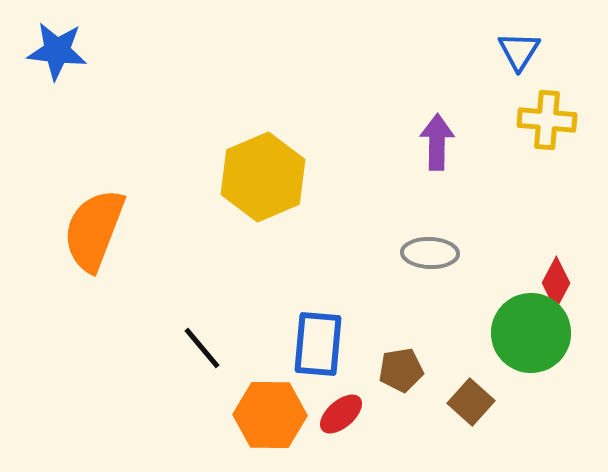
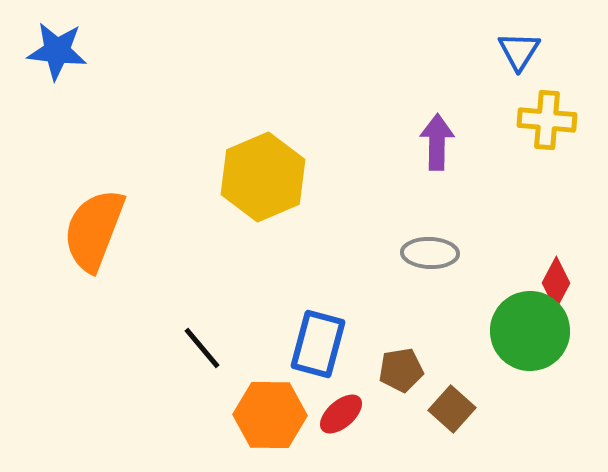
green circle: moved 1 px left, 2 px up
blue rectangle: rotated 10 degrees clockwise
brown square: moved 19 px left, 7 px down
